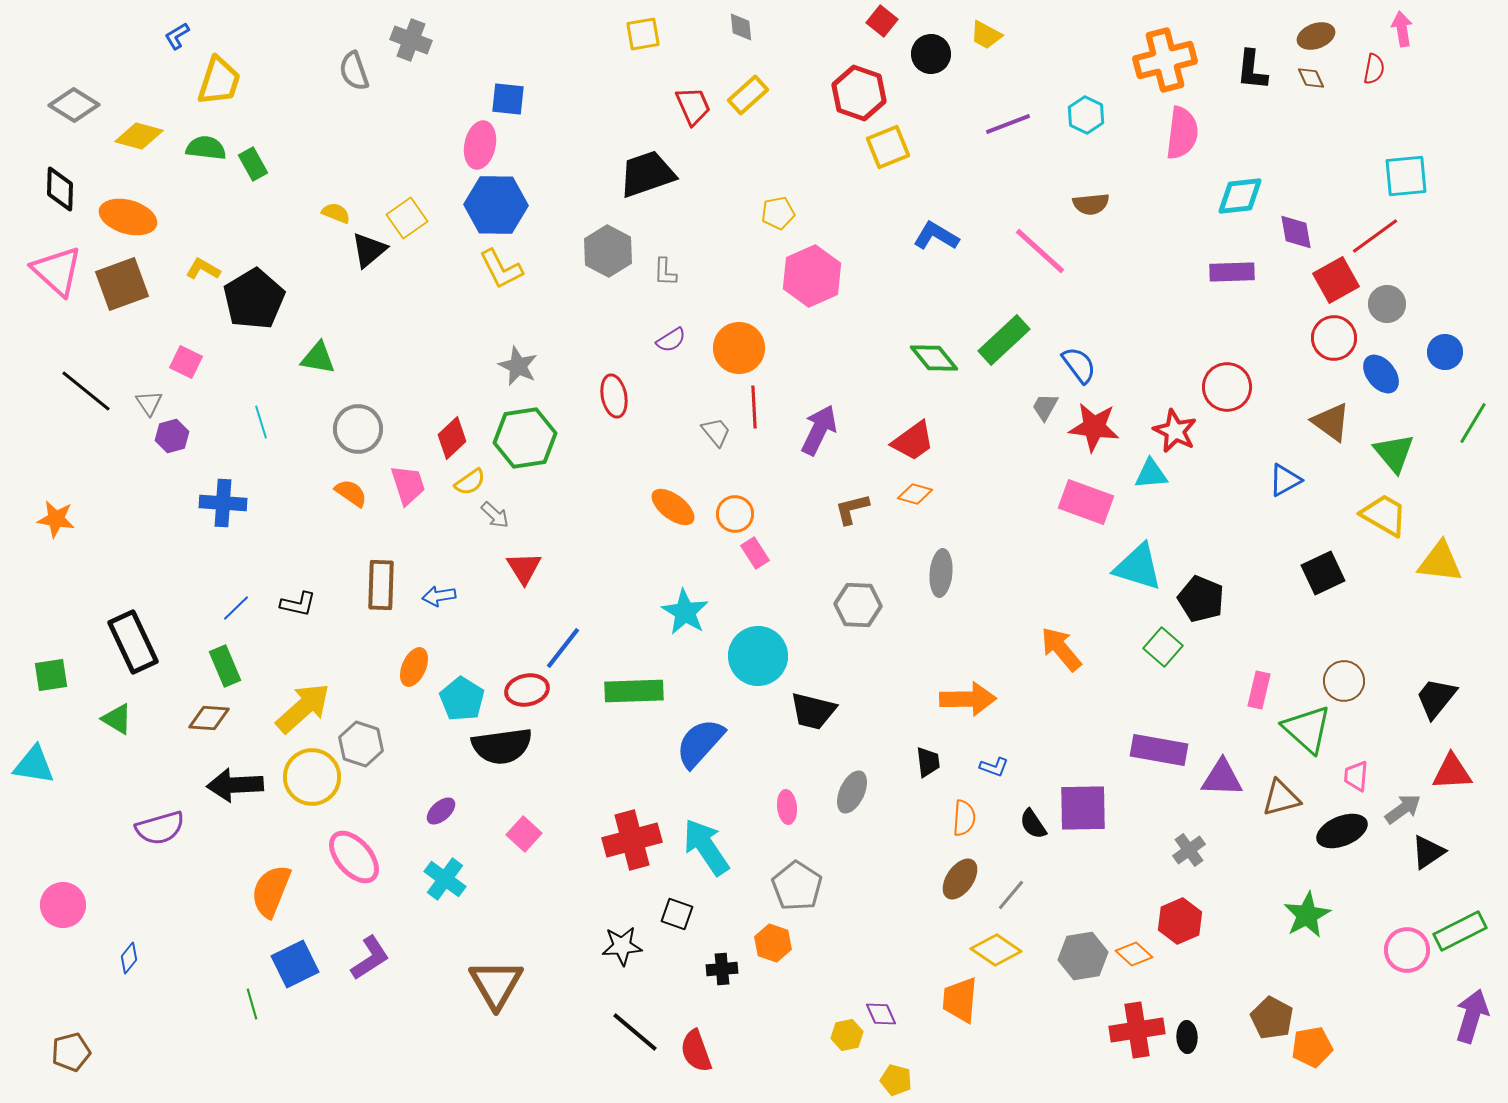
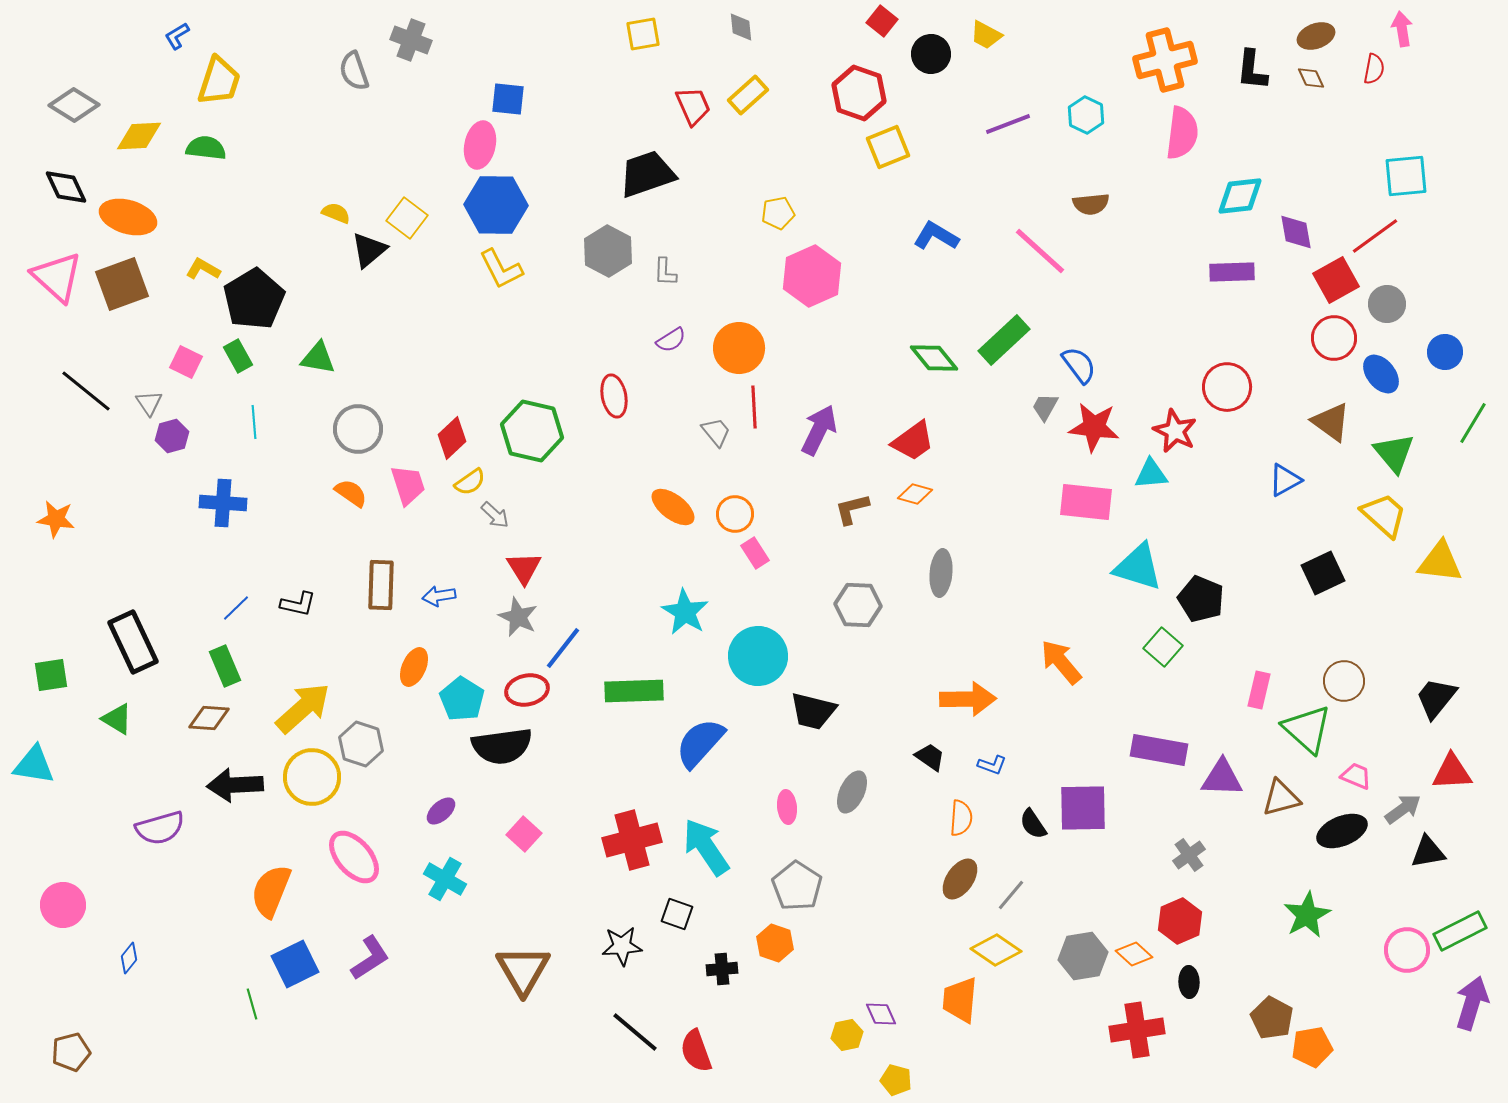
yellow diamond at (139, 136): rotated 18 degrees counterclockwise
green rectangle at (253, 164): moved 15 px left, 192 px down
black diamond at (60, 189): moved 6 px right, 2 px up; rotated 27 degrees counterclockwise
yellow square at (407, 218): rotated 18 degrees counterclockwise
pink triangle at (57, 271): moved 6 px down
gray star at (518, 366): moved 251 px down
cyan line at (261, 422): moved 7 px left; rotated 12 degrees clockwise
green hexagon at (525, 438): moved 7 px right, 7 px up; rotated 22 degrees clockwise
pink rectangle at (1086, 502): rotated 14 degrees counterclockwise
yellow trapezoid at (1384, 515): rotated 12 degrees clockwise
orange arrow at (1061, 649): moved 13 px down
black trapezoid at (928, 762): moved 2 px right, 5 px up; rotated 48 degrees counterclockwise
blue L-shape at (994, 767): moved 2 px left, 2 px up
pink trapezoid at (1356, 776): rotated 108 degrees clockwise
orange semicircle at (964, 818): moved 3 px left
gray cross at (1189, 850): moved 5 px down
black triangle at (1428, 852): rotated 24 degrees clockwise
cyan cross at (445, 879): rotated 6 degrees counterclockwise
orange hexagon at (773, 943): moved 2 px right
brown triangle at (496, 984): moved 27 px right, 14 px up
purple arrow at (1472, 1016): moved 13 px up
black ellipse at (1187, 1037): moved 2 px right, 55 px up
